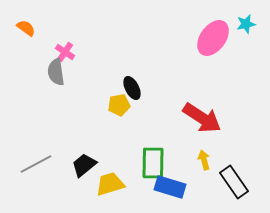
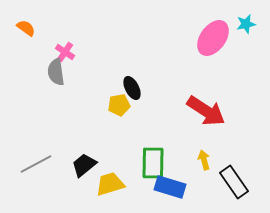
red arrow: moved 4 px right, 7 px up
